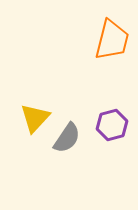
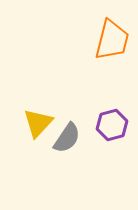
yellow triangle: moved 3 px right, 5 px down
